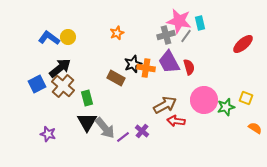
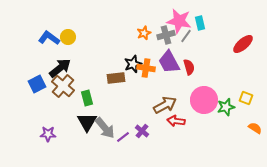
orange star: moved 27 px right
brown rectangle: rotated 36 degrees counterclockwise
purple star: rotated 14 degrees counterclockwise
